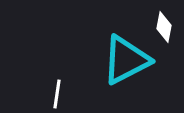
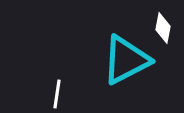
white diamond: moved 1 px left, 1 px down
